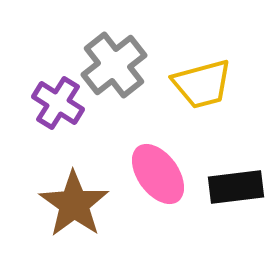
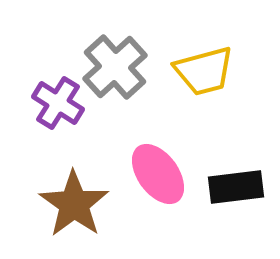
gray cross: moved 1 px right, 2 px down; rotated 4 degrees counterclockwise
yellow trapezoid: moved 2 px right, 13 px up
